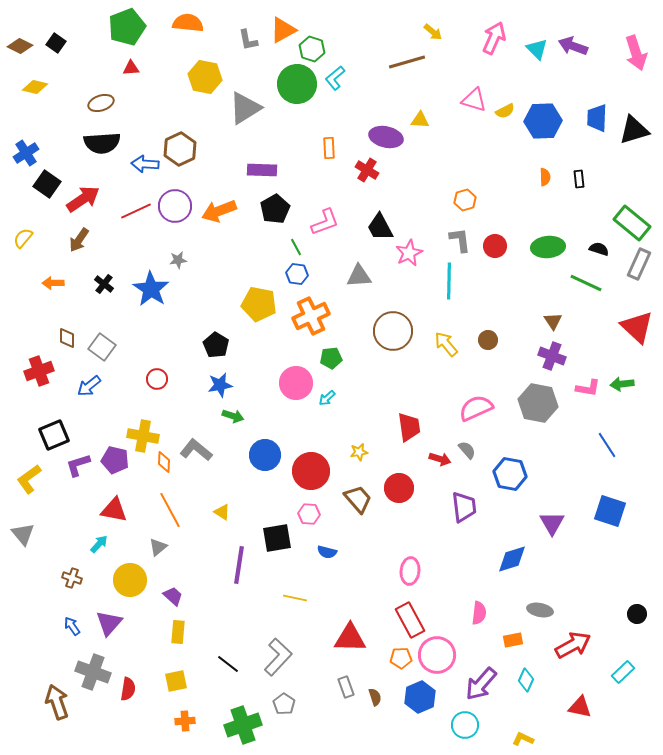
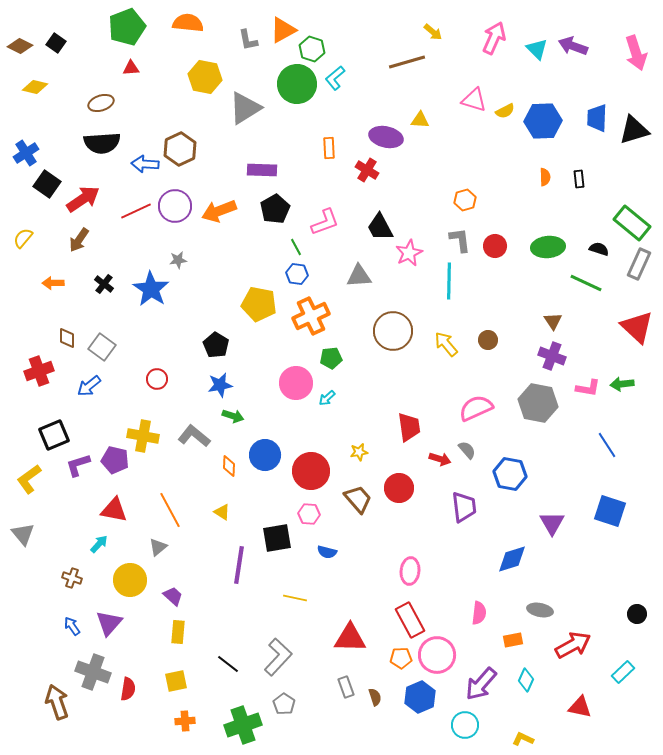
gray L-shape at (196, 450): moved 2 px left, 14 px up
orange diamond at (164, 462): moved 65 px right, 4 px down
